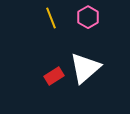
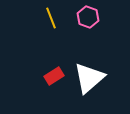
pink hexagon: rotated 10 degrees counterclockwise
white triangle: moved 4 px right, 10 px down
